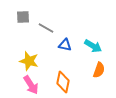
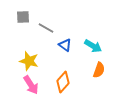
blue triangle: rotated 24 degrees clockwise
orange diamond: rotated 30 degrees clockwise
